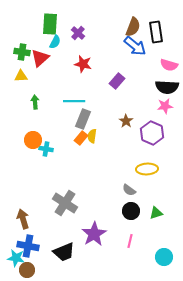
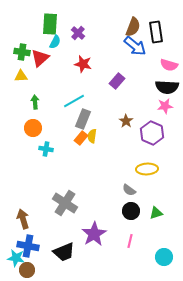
cyan line: rotated 30 degrees counterclockwise
orange circle: moved 12 px up
